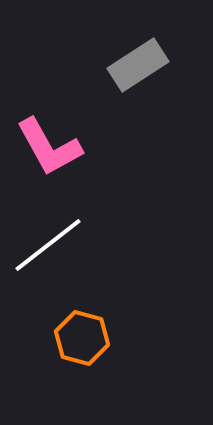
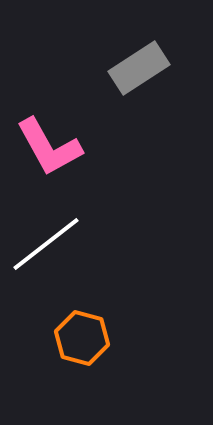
gray rectangle: moved 1 px right, 3 px down
white line: moved 2 px left, 1 px up
